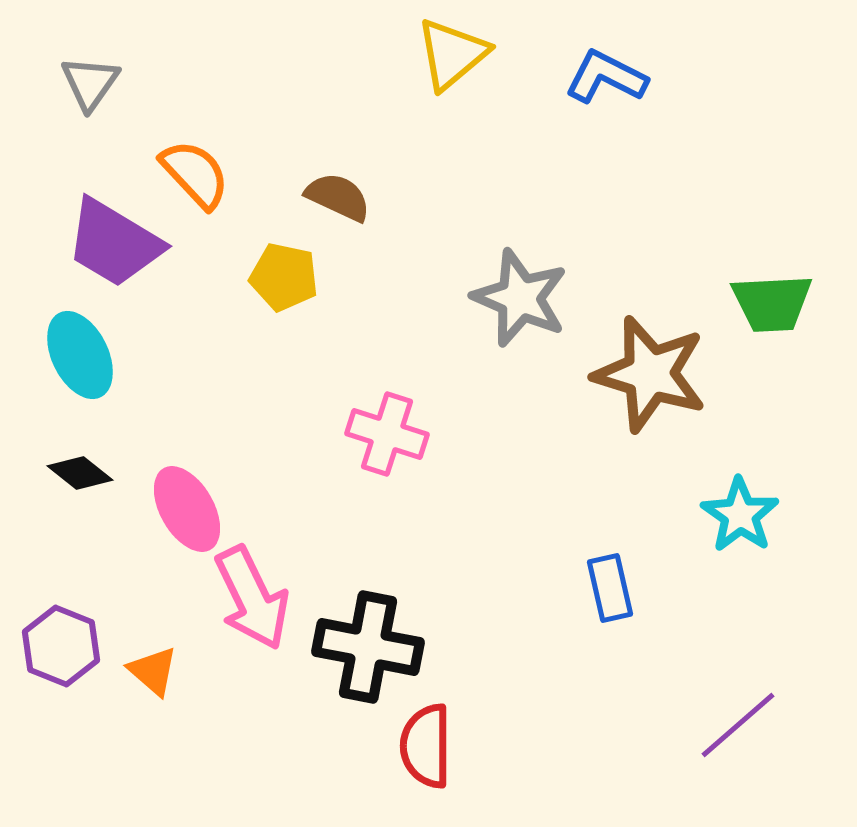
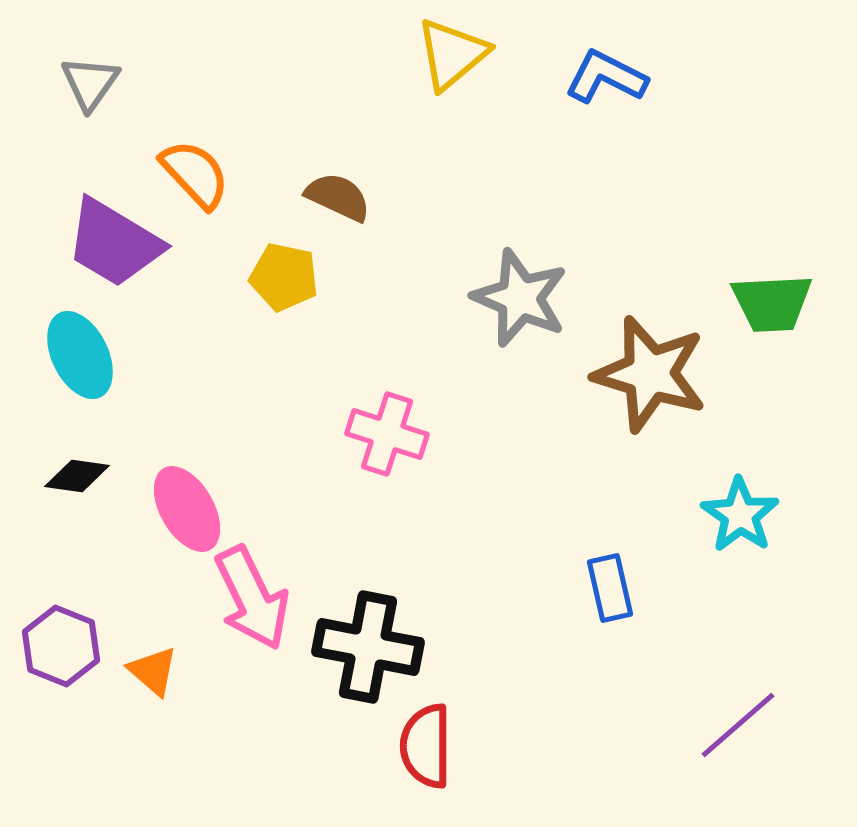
black diamond: moved 3 px left, 3 px down; rotated 30 degrees counterclockwise
